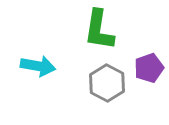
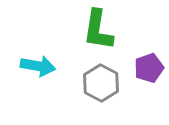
green L-shape: moved 1 px left
gray hexagon: moved 6 px left
